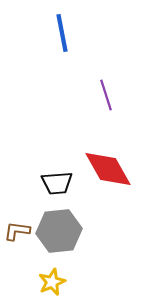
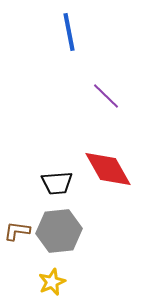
blue line: moved 7 px right, 1 px up
purple line: moved 1 px down; rotated 28 degrees counterclockwise
